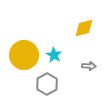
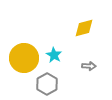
yellow circle: moved 3 px down
